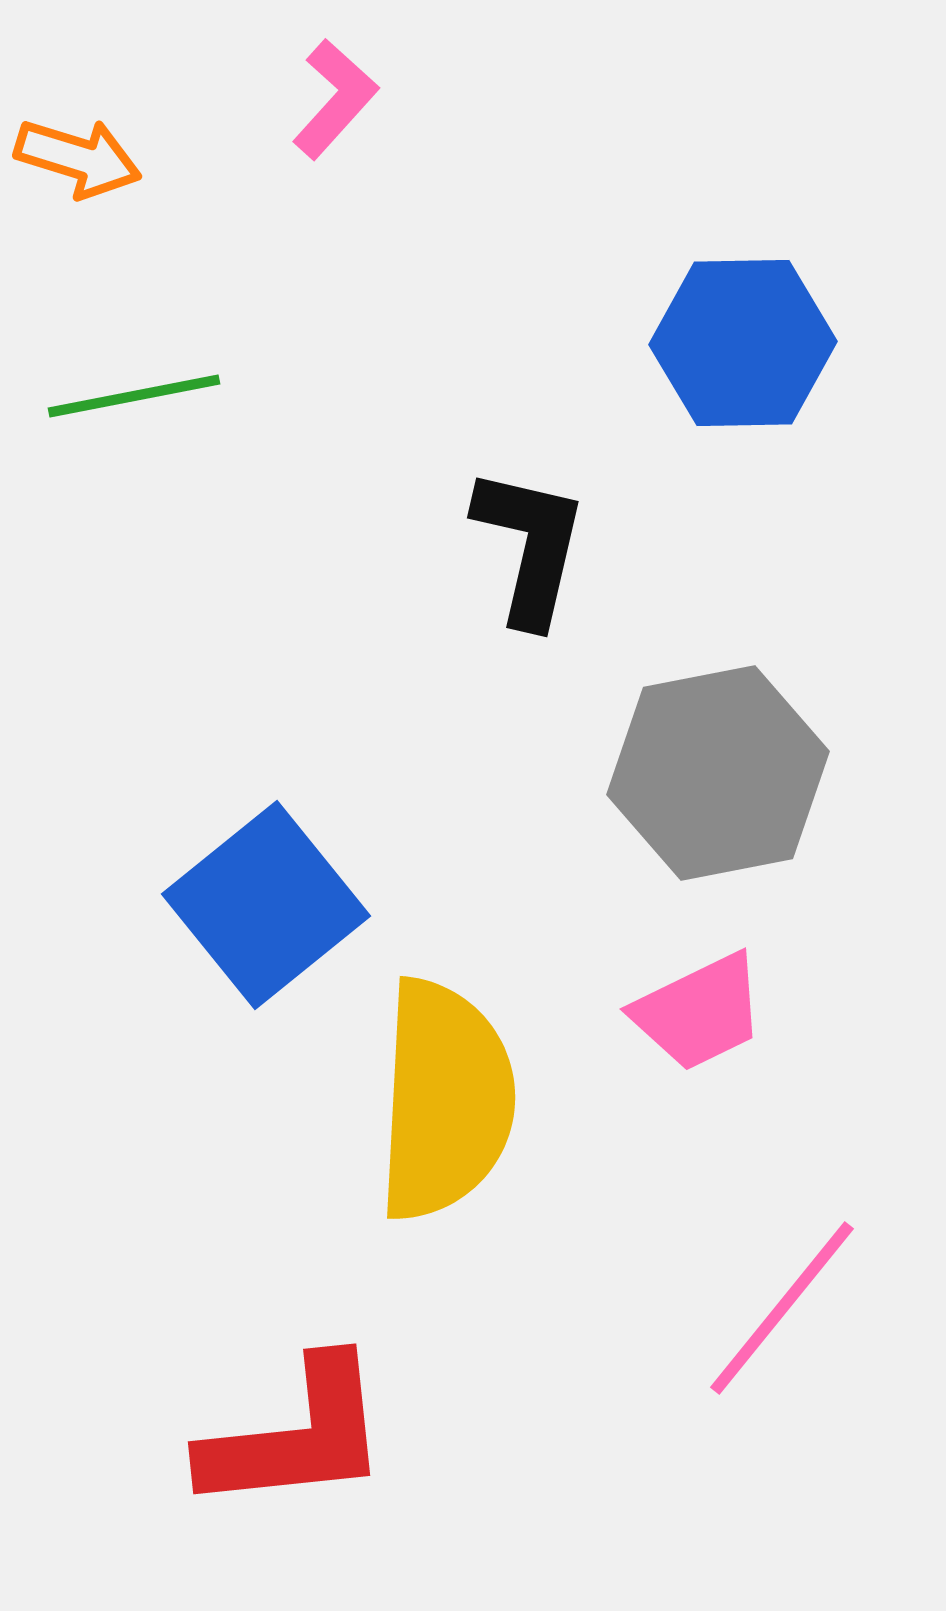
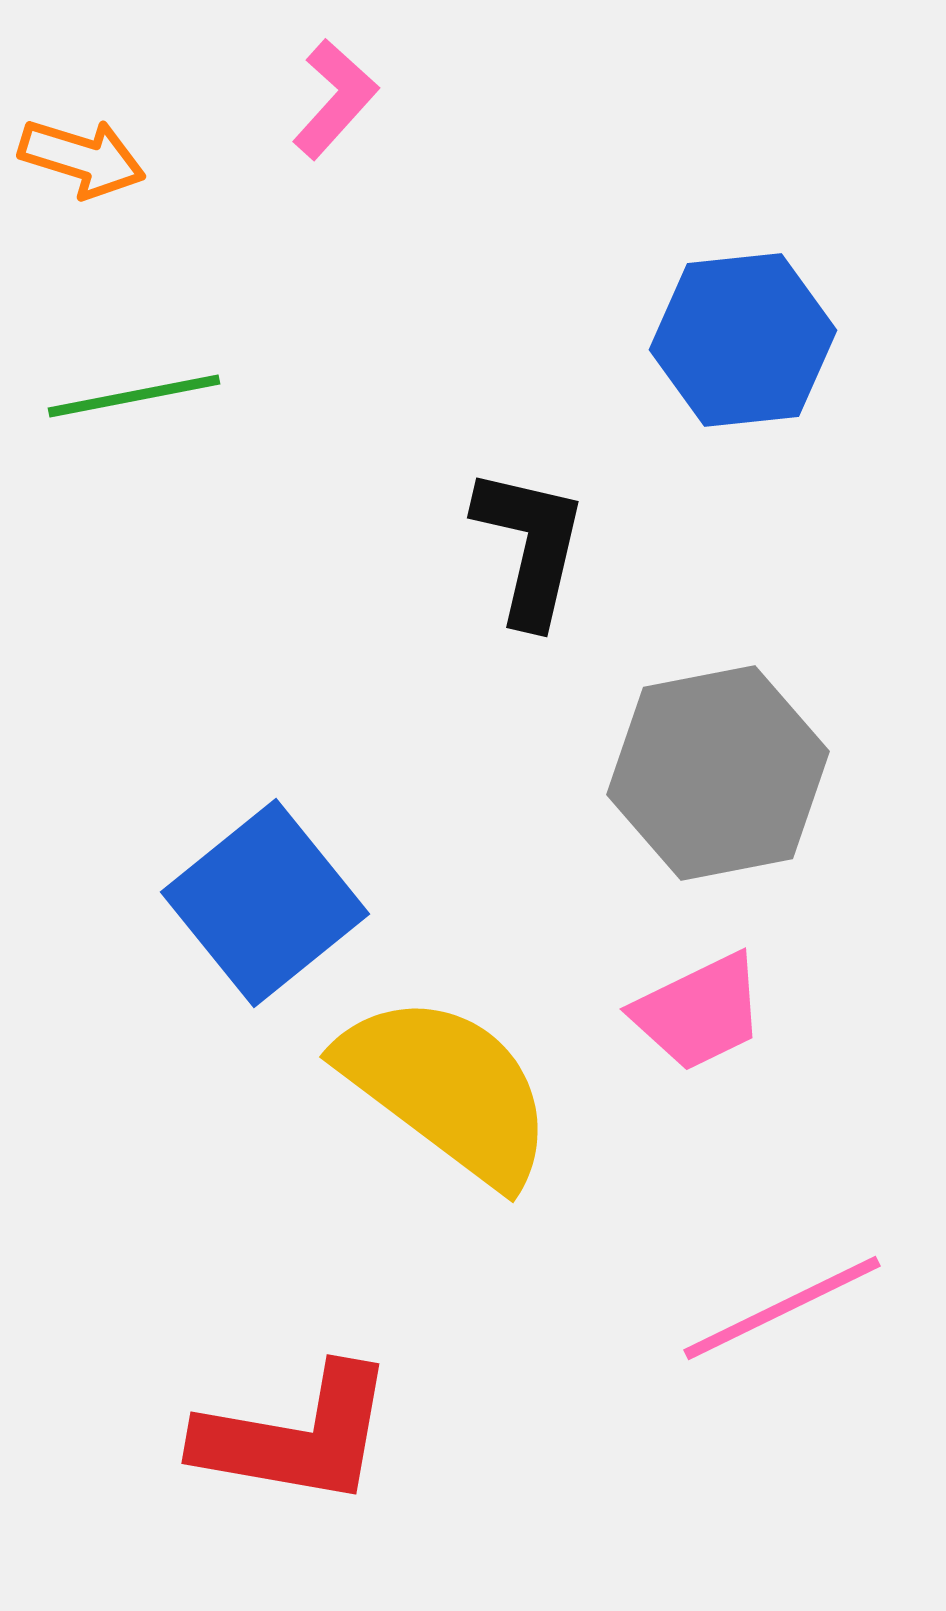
orange arrow: moved 4 px right
blue hexagon: moved 3 px up; rotated 5 degrees counterclockwise
blue square: moved 1 px left, 2 px up
yellow semicircle: moved 2 px right, 11 px up; rotated 56 degrees counterclockwise
pink line: rotated 25 degrees clockwise
red L-shape: rotated 16 degrees clockwise
